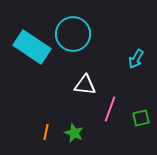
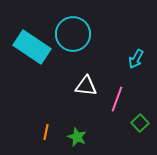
white triangle: moved 1 px right, 1 px down
pink line: moved 7 px right, 10 px up
green square: moved 1 px left, 5 px down; rotated 30 degrees counterclockwise
green star: moved 3 px right, 4 px down
